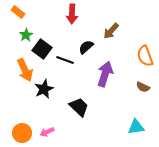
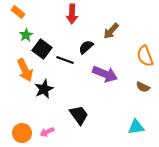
purple arrow: rotated 95 degrees clockwise
black trapezoid: moved 8 px down; rotated 10 degrees clockwise
